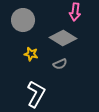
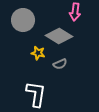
gray diamond: moved 4 px left, 2 px up
yellow star: moved 7 px right, 1 px up
white L-shape: rotated 20 degrees counterclockwise
